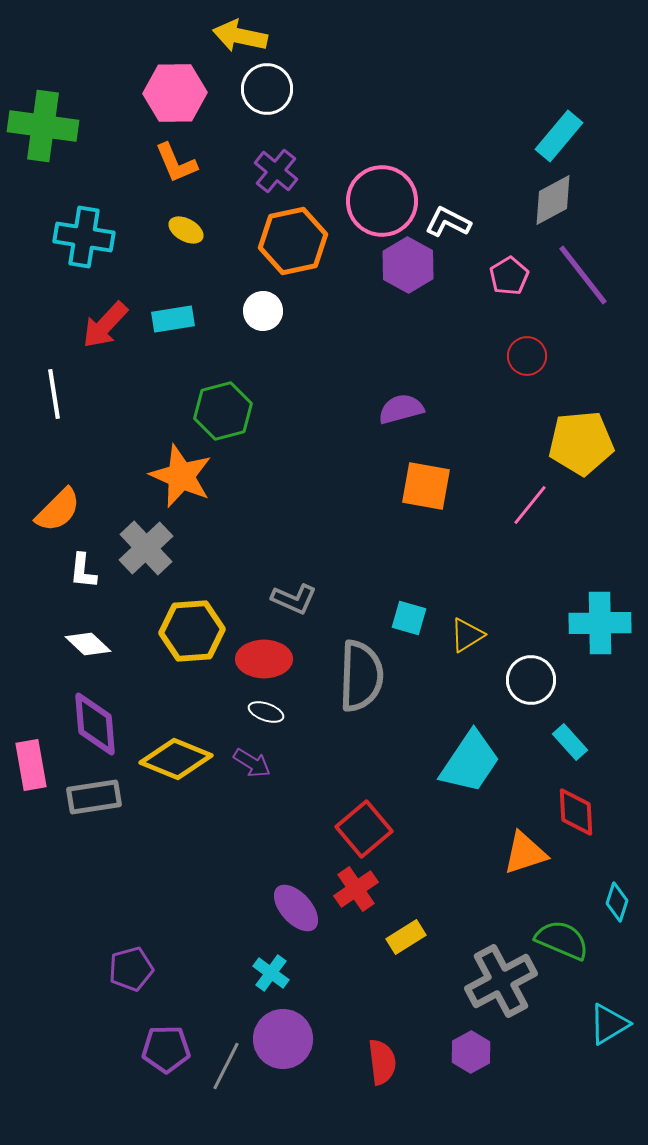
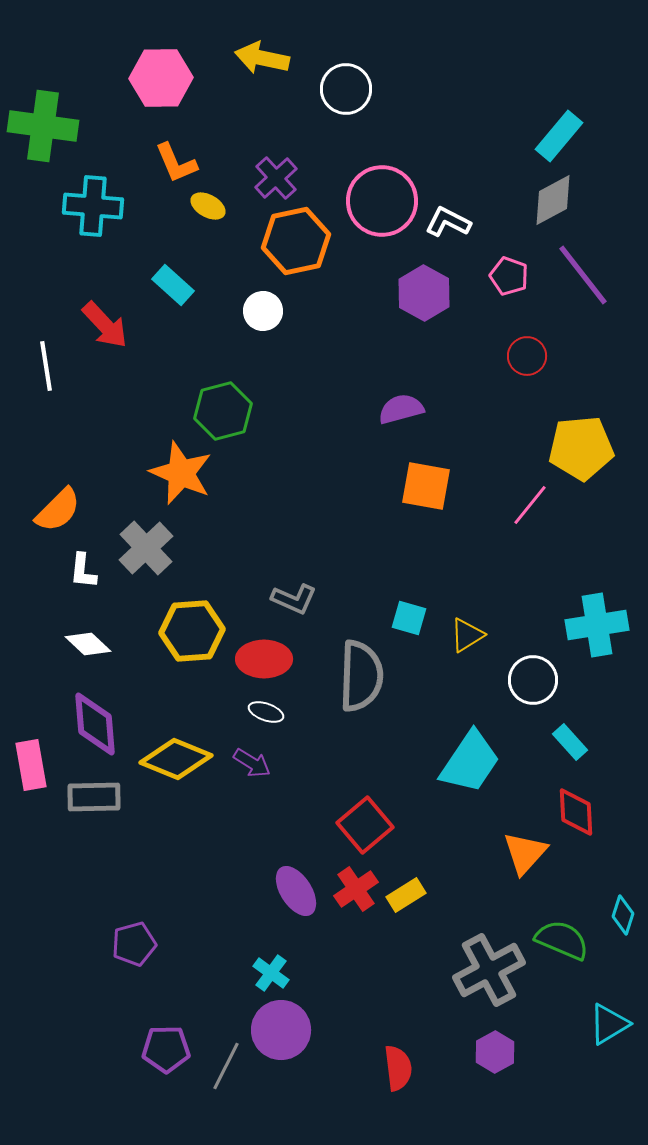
yellow arrow at (240, 36): moved 22 px right, 22 px down
white circle at (267, 89): moved 79 px right
pink hexagon at (175, 93): moved 14 px left, 15 px up
purple cross at (276, 171): moved 7 px down; rotated 9 degrees clockwise
yellow ellipse at (186, 230): moved 22 px right, 24 px up
cyan cross at (84, 237): moved 9 px right, 31 px up; rotated 4 degrees counterclockwise
orange hexagon at (293, 241): moved 3 px right
purple hexagon at (408, 265): moved 16 px right, 28 px down
pink pentagon at (509, 276): rotated 21 degrees counterclockwise
cyan rectangle at (173, 319): moved 34 px up; rotated 51 degrees clockwise
red arrow at (105, 325): rotated 86 degrees counterclockwise
white line at (54, 394): moved 8 px left, 28 px up
yellow pentagon at (581, 443): moved 5 px down
orange star at (181, 476): moved 3 px up
cyan cross at (600, 623): moved 3 px left, 2 px down; rotated 8 degrees counterclockwise
white circle at (531, 680): moved 2 px right
gray rectangle at (94, 797): rotated 8 degrees clockwise
red square at (364, 829): moved 1 px right, 4 px up
orange triangle at (525, 853): rotated 30 degrees counterclockwise
cyan diamond at (617, 902): moved 6 px right, 13 px down
purple ellipse at (296, 908): moved 17 px up; rotated 9 degrees clockwise
yellow rectangle at (406, 937): moved 42 px up
purple pentagon at (131, 969): moved 3 px right, 25 px up
gray cross at (501, 981): moved 12 px left, 11 px up
purple circle at (283, 1039): moved 2 px left, 9 px up
purple hexagon at (471, 1052): moved 24 px right
red semicircle at (382, 1062): moved 16 px right, 6 px down
